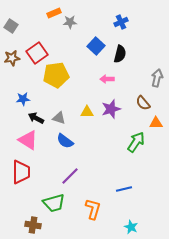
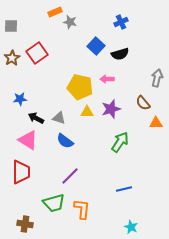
orange rectangle: moved 1 px right, 1 px up
gray star: rotated 16 degrees clockwise
gray square: rotated 32 degrees counterclockwise
black semicircle: rotated 60 degrees clockwise
brown star: rotated 21 degrees counterclockwise
yellow pentagon: moved 24 px right, 12 px down; rotated 20 degrees clockwise
blue star: moved 3 px left
green arrow: moved 16 px left
orange L-shape: moved 11 px left; rotated 10 degrees counterclockwise
brown cross: moved 8 px left, 1 px up
